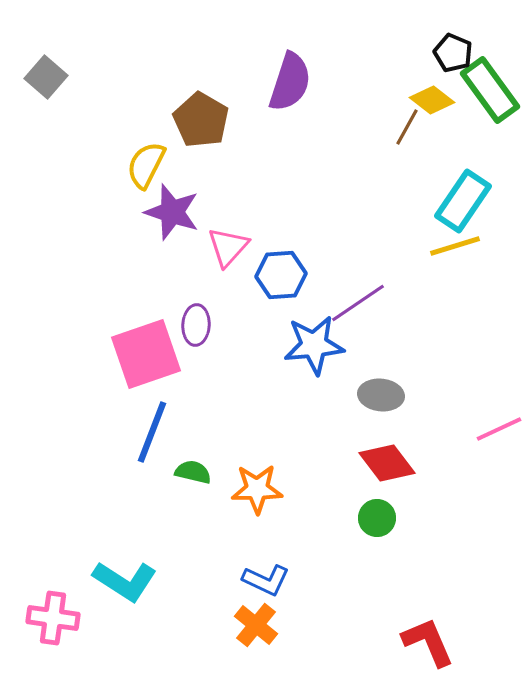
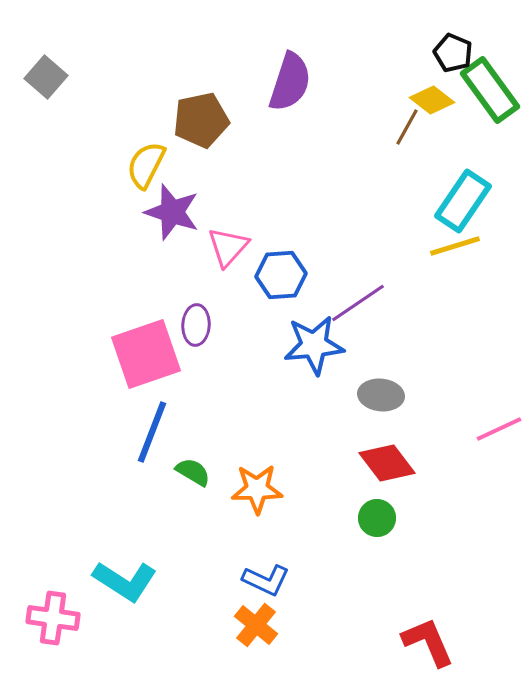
brown pentagon: rotated 30 degrees clockwise
green semicircle: rotated 18 degrees clockwise
